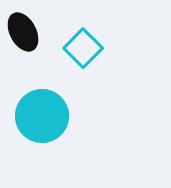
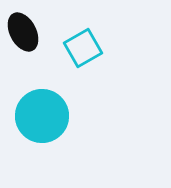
cyan square: rotated 15 degrees clockwise
